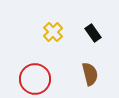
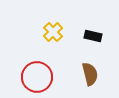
black rectangle: moved 3 px down; rotated 42 degrees counterclockwise
red circle: moved 2 px right, 2 px up
